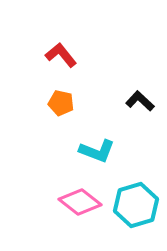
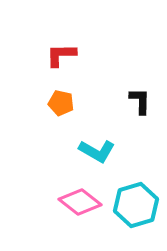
red L-shape: rotated 52 degrees counterclockwise
black L-shape: rotated 48 degrees clockwise
cyan L-shape: rotated 9 degrees clockwise
